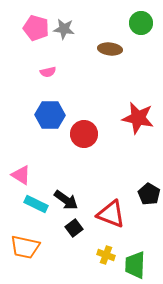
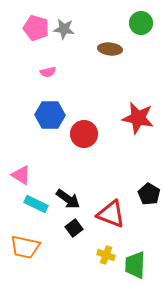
black arrow: moved 2 px right, 1 px up
